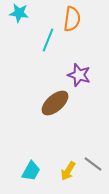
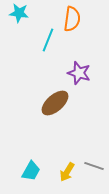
purple star: moved 2 px up
gray line: moved 1 px right, 2 px down; rotated 18 degrees counterclockwise
yellow arrow: moved 1 px left, 1 px down
